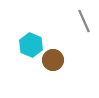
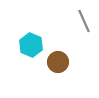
brown circle: moved 5 px right, 2 px down
